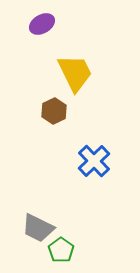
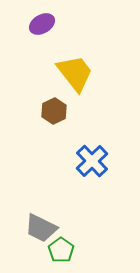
yellow trapezoid: rotated 12 degrees counterclockwise
blue cross: moved 2 px left
gray trapezoid: moved 3 px right
